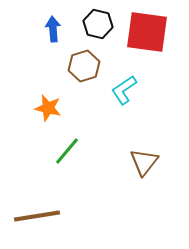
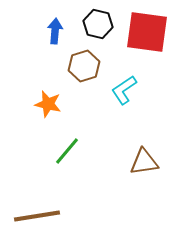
blue arrow: moved 2 px right, 2 px down; rotated 10 degrees clockwise
orange star: moved 4 px up
brown triangle: rotated 44 degrees clockwise
